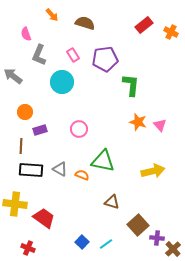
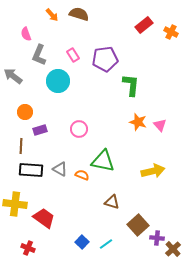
brown semicircle: moved 6 px left, 9 px up
cyan circle: moved 4 px left, 1 px up
